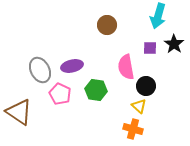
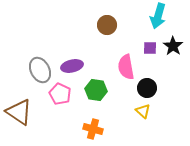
black star: moved 1 px left, 2 px down
black circle: moved 1 px right, 2 px down
yellow triangle: moved 4 px right, 5 px down
orange cross: moved 40 px left
